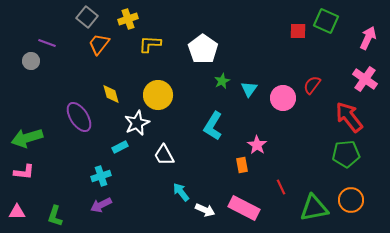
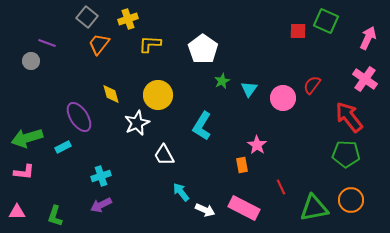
cyan L-shape: moved 11 px left
cyan rectangle: moved 57 px left
green pentagon: rotated 8 degrees clockwise
